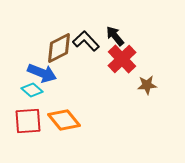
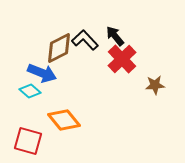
black L-shape: moved 1 px left, 1 px up
brown star: moved 8 px right
cyan diamond: moved 2 px left, 1 px down
red square: moved 20 px down; rotated 20 degrees clockwise
